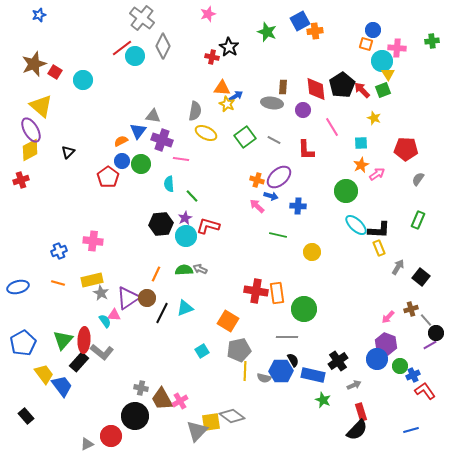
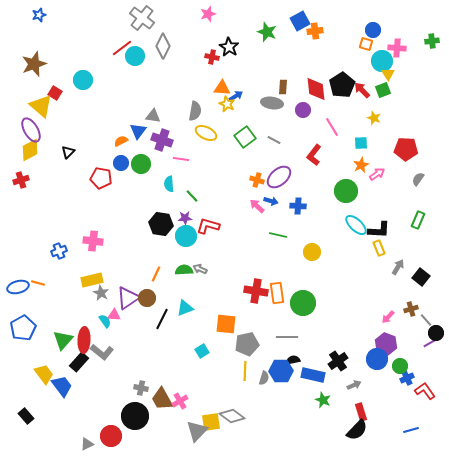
red square at (55, 72): moved 21 px down
red L-shape at (306, 150): moved 8 px right, 5 px down; rotated 40 degrees clockwise
blue circle at (122, 161): moved 1 px left, 2 px down
red pentagon at (108, 177): moved 7 px left, 1 px down; rotated 25 degrees counterclockwise
blue arrow at (271, 196): moved 5 px down
purple star at (185, 218): rotated 24 degrees clockwise
black hexagon at (161, 224): rotated 15 degrees clockwise
orange line at (58, 283): moved 20 px left
green circle at (304, 309): moved 1 px left, 6 px up
black line at (162, 313): moved 6 px down
orange square at (228, 321): moved 2 px left, 3 px down; rotated 25 degrees counterclockwise
blue pentagon at (23, 343): moved 15 px up
purple line at (430, 345): moved 2 px up
gray pentagon at (239, 350): moved 8 px right, 6 px up
black semicircle at (293, 360): rotated 72 degrees counterclockwise
blue cross at (413, 375): moved 6 px left, 3 px down
gray semicircle at (264, 378): rotated 88 degrees counterclockwise
